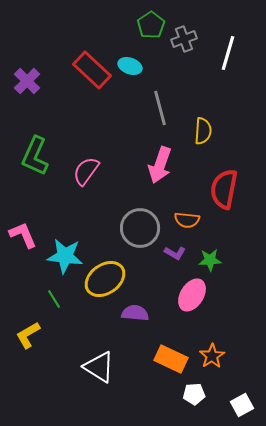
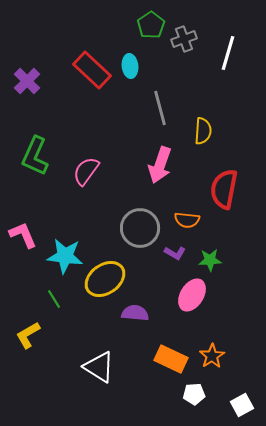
cyan ellipse: rotated 65 degrees clockwise
